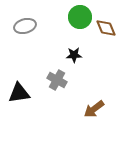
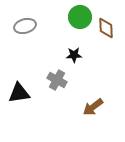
brown diamond: rotated 20 degrees clockwise
brown arrow: moved 1 px left, 2 px up
